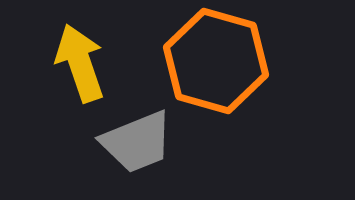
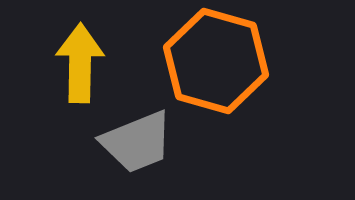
yellow arrow: rotated 20 degrees clockwise
